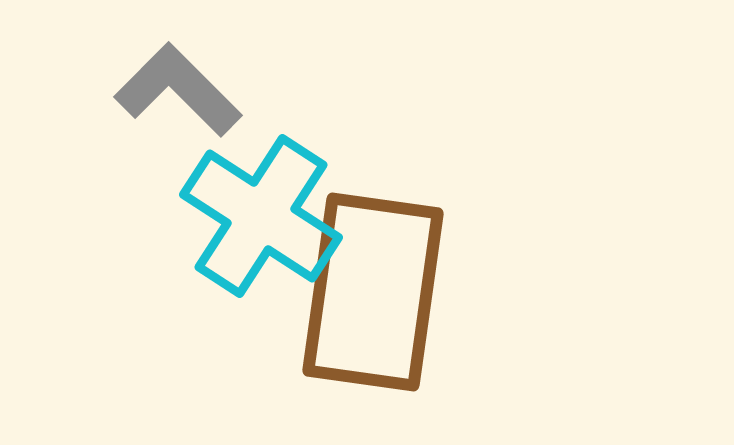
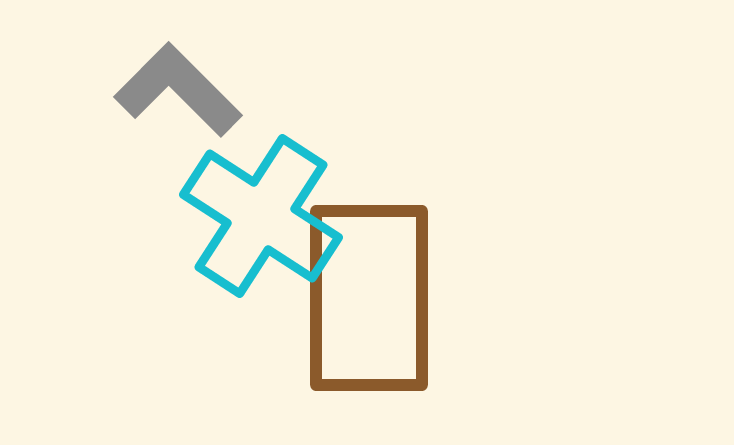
brown rectangle: moved 4 px left, 6 px down; rotated 8 degrees counterclockwise
